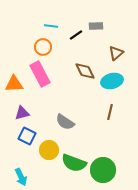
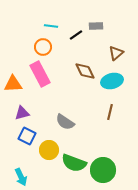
orange triangle: moved 1 px left
